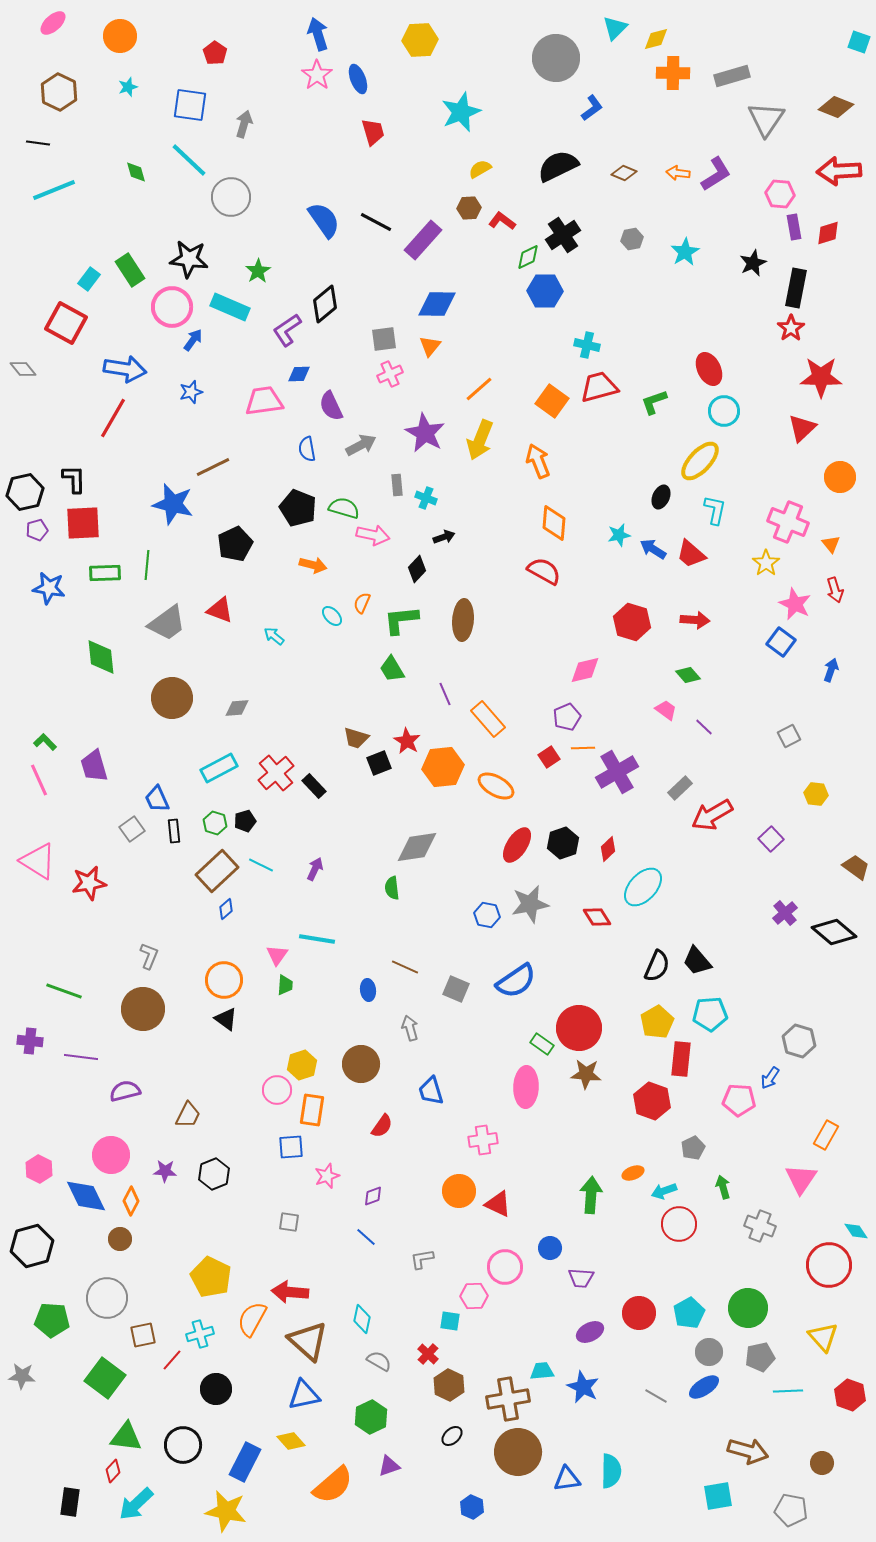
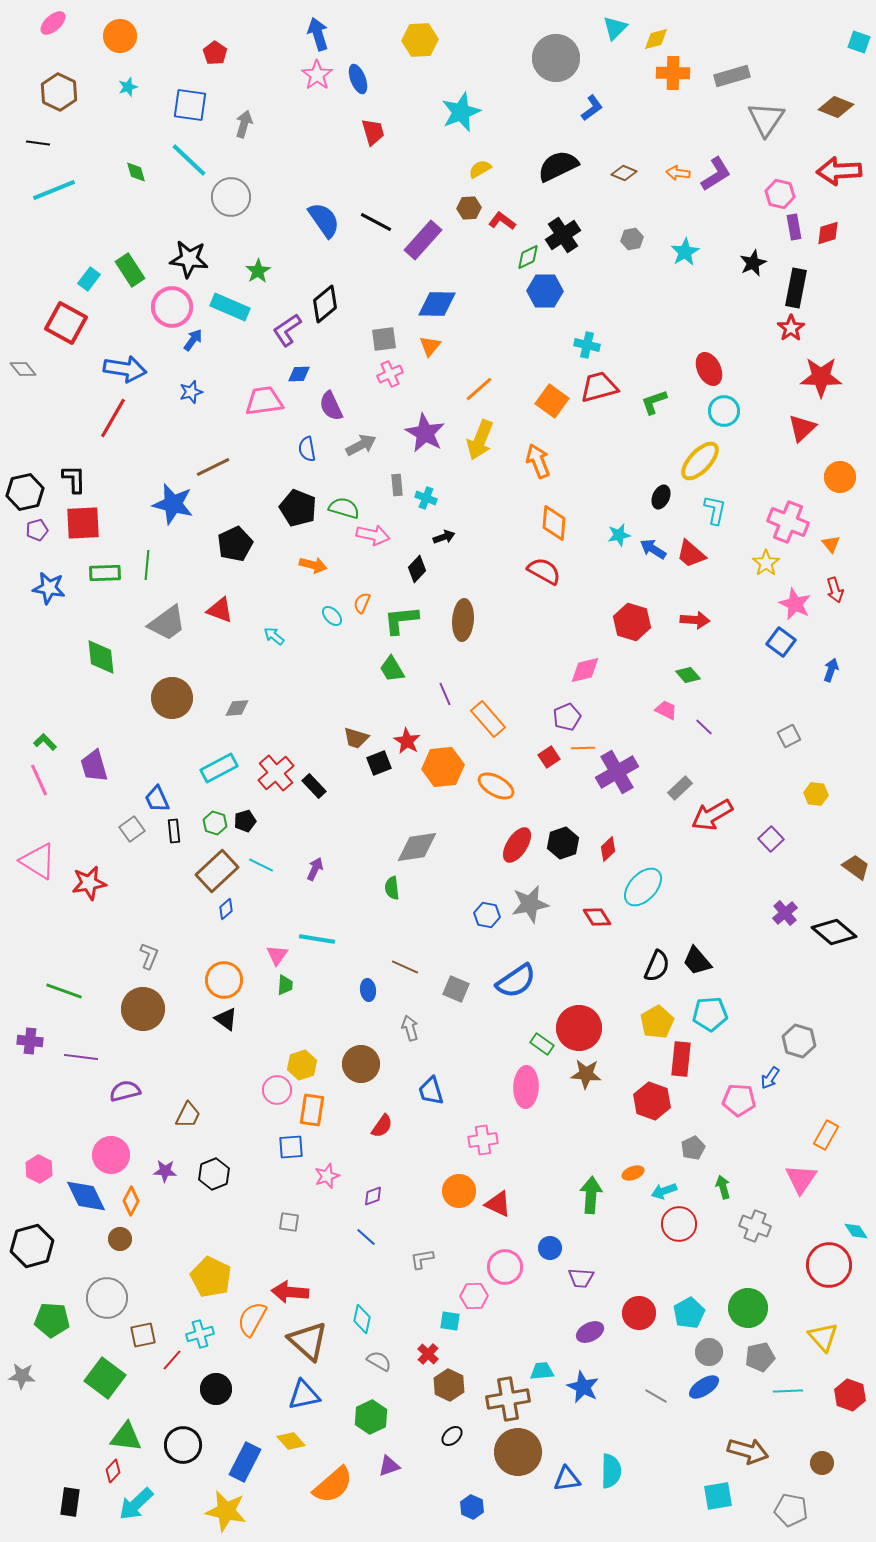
pink hexagon at (780, 194): rotated 8 degrees clockwise
pink trapezoid at (666, 710): rotated 10 degrees counterclockwise
gray cross at (760, 1226): moved 5 px left
